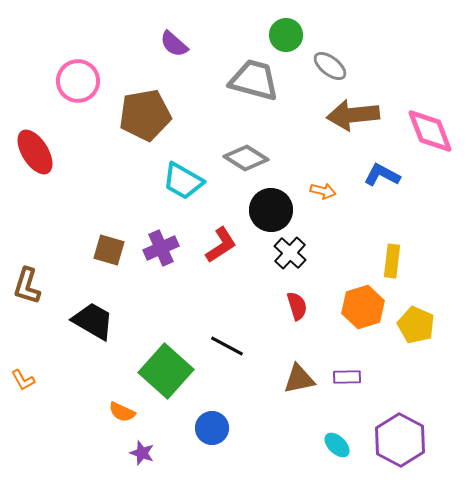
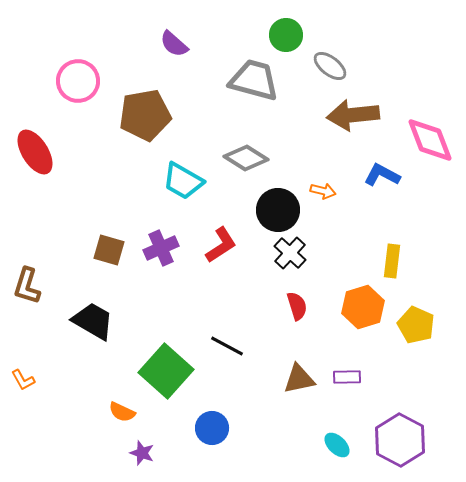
pink diamond: moved 9 px down
black circle: moved 7 px right
